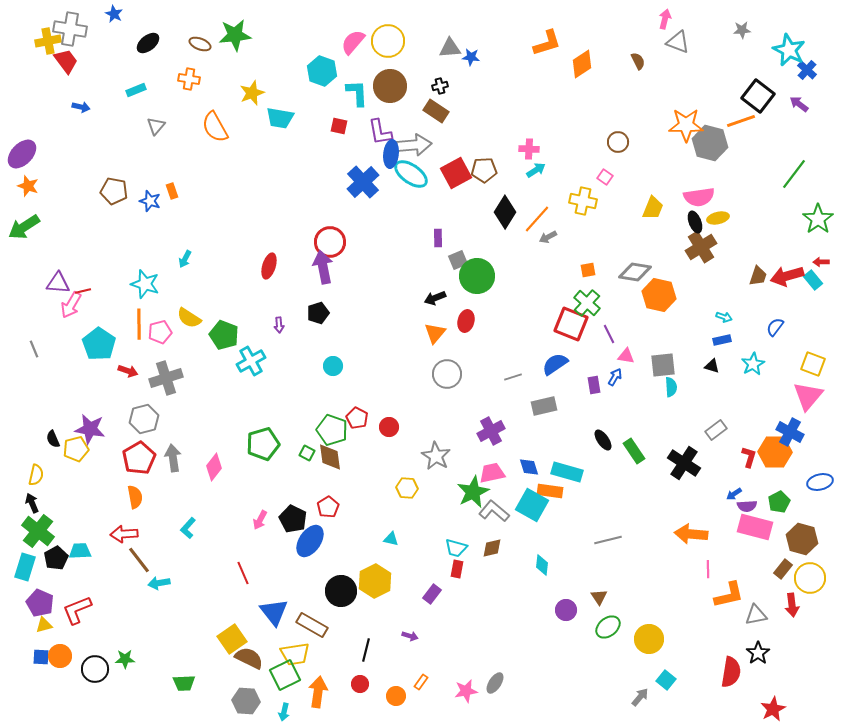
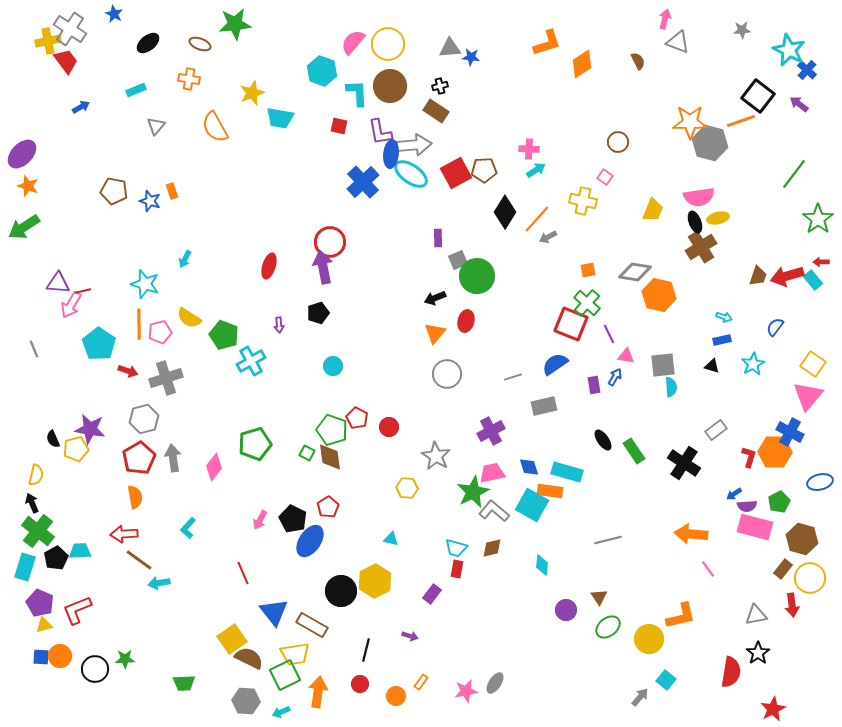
gray cross at (70, 29): rotated 24 degrees clockwise
green star at (235, 35): moved 11 px up
yellow circle at (388, 41): moved 3 px down
blue arrow at (81, 107): rotated 42 degrees counterclockwise
orange star at (686, 125): moved 4 px right, 3 px up
yellow trapezoid at (653, 208): moved 2 px down
yellow square at (813, 364): rotated 15 degrees clockwise
green pentagon at (263, 444): moved 8 px left
brown line at (139, 560): rotated 16 degrees counterclockwise
pink line at (708, 569): rotated 36 degrees counterclockwise
orange L-shape at (729, 595): moved 48 px left, 21 px down
cyan arrow at (284, 712): moved 3 px left; rotated 54 degrees clockwise
